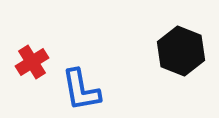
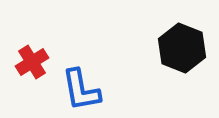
black hexagon: moved 1 px right, 3 px up
